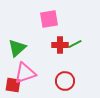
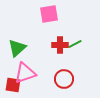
pink square: moved 5 px up
red circle: moved 1 px left, 2 px up
